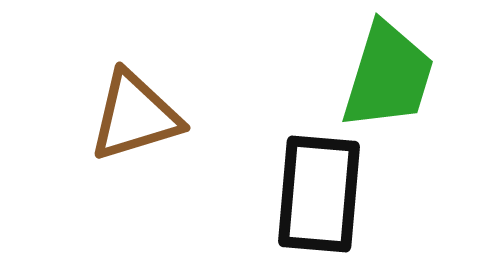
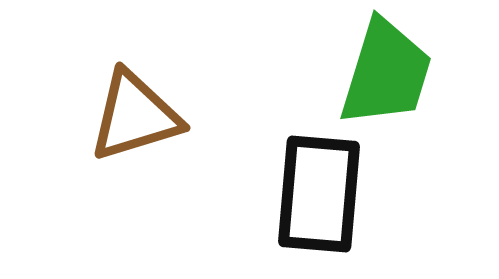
green trapezoid: moved 2 px left, 3 px up
